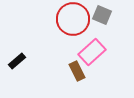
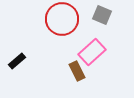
red circle: moved 11 px left
